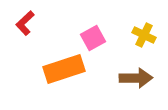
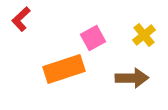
red L-shape: moved 4 px left, 4 px up
yellow cross: rotated 25 degrees clockwise
brown arrow: moved 4 px left
